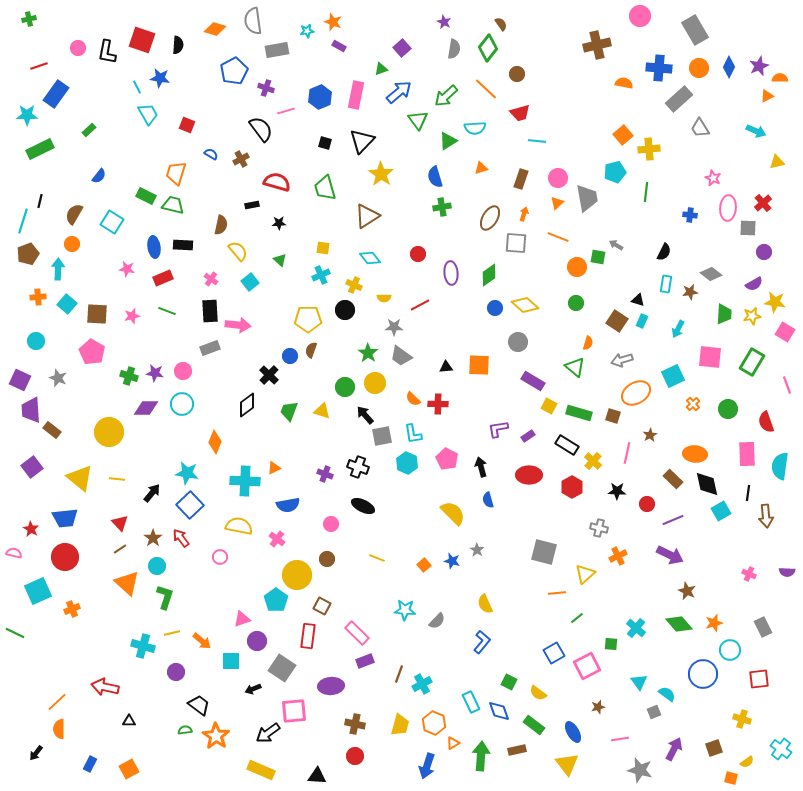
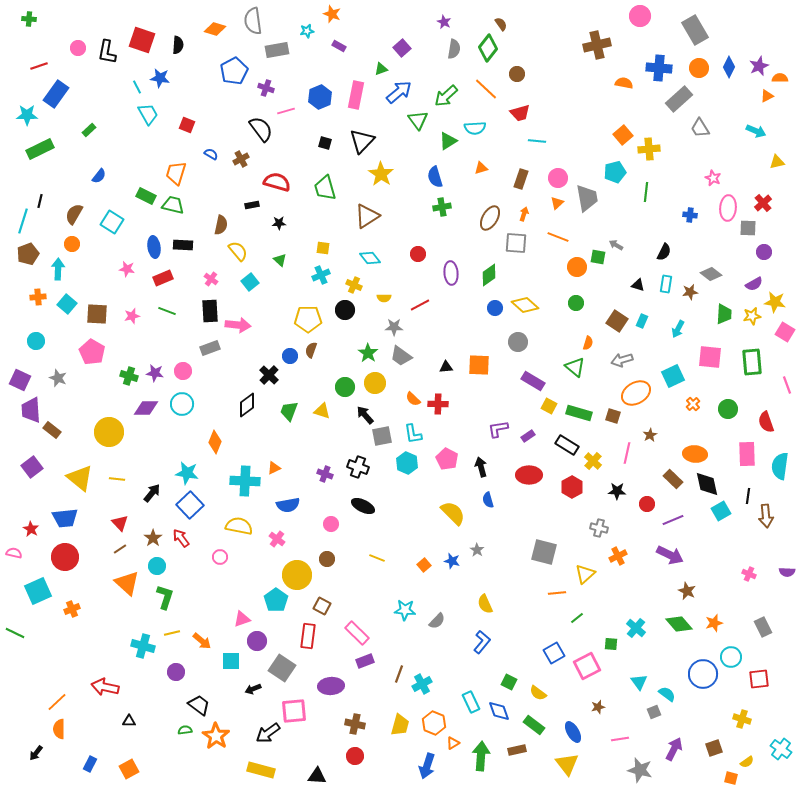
green cross at (29, 19): rotated 16 degrees clockwise
orange star at (333, 22): moved 1 px left, 8 px up
black triangle at (638, 300): moved 15 px up
green rectangle at (752, 362): rotated 36 degrees counterclockwise
black line at (748, 493): moved 3 px down
cyan circle at (730, 650): moved 1 px right, 7 px down
yellow rectangle at (261, 770): rotated 8 degrees counterclockwise
